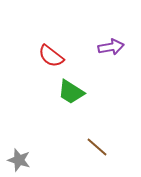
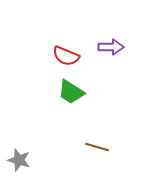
purple arrow: rotated 10 degrees clockwise
red semicircle: moved 15 px right; rotated 16 degrees counterclockwise
brown line: rotated 25 degrees counterclockwise
